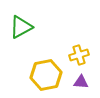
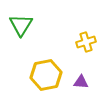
green triangle: moved 2 px up; rotated 30 degrees counterclockwise
yellow cross: moved 7 px right, 13 px up
